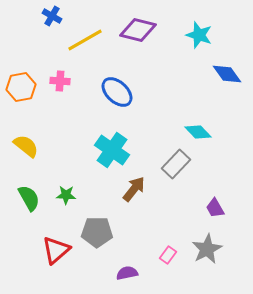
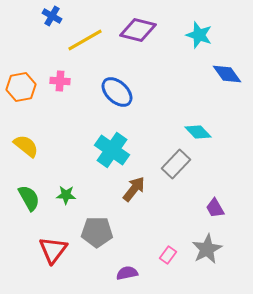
red triangle: moved 3 px left; rotated 12 degrees counterclockwise
